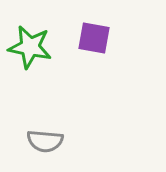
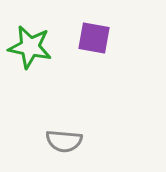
gray semicircle: moved 19 px right
